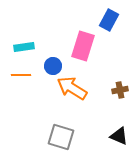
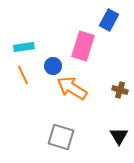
orange line: moved 2 px right; rotated 66 degrees clockwise
brown cross: rotated 28 degrees clockwise
black triangle: rotated 36 degrees clockwise
